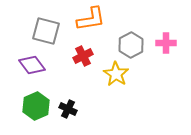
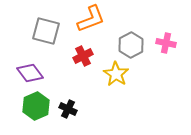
orange L-shape: rotated 12 degrees counterclockwise
pink cross: rotated 12 degrees clockwise
purple diamond: moved 2 px left, 8 px down
